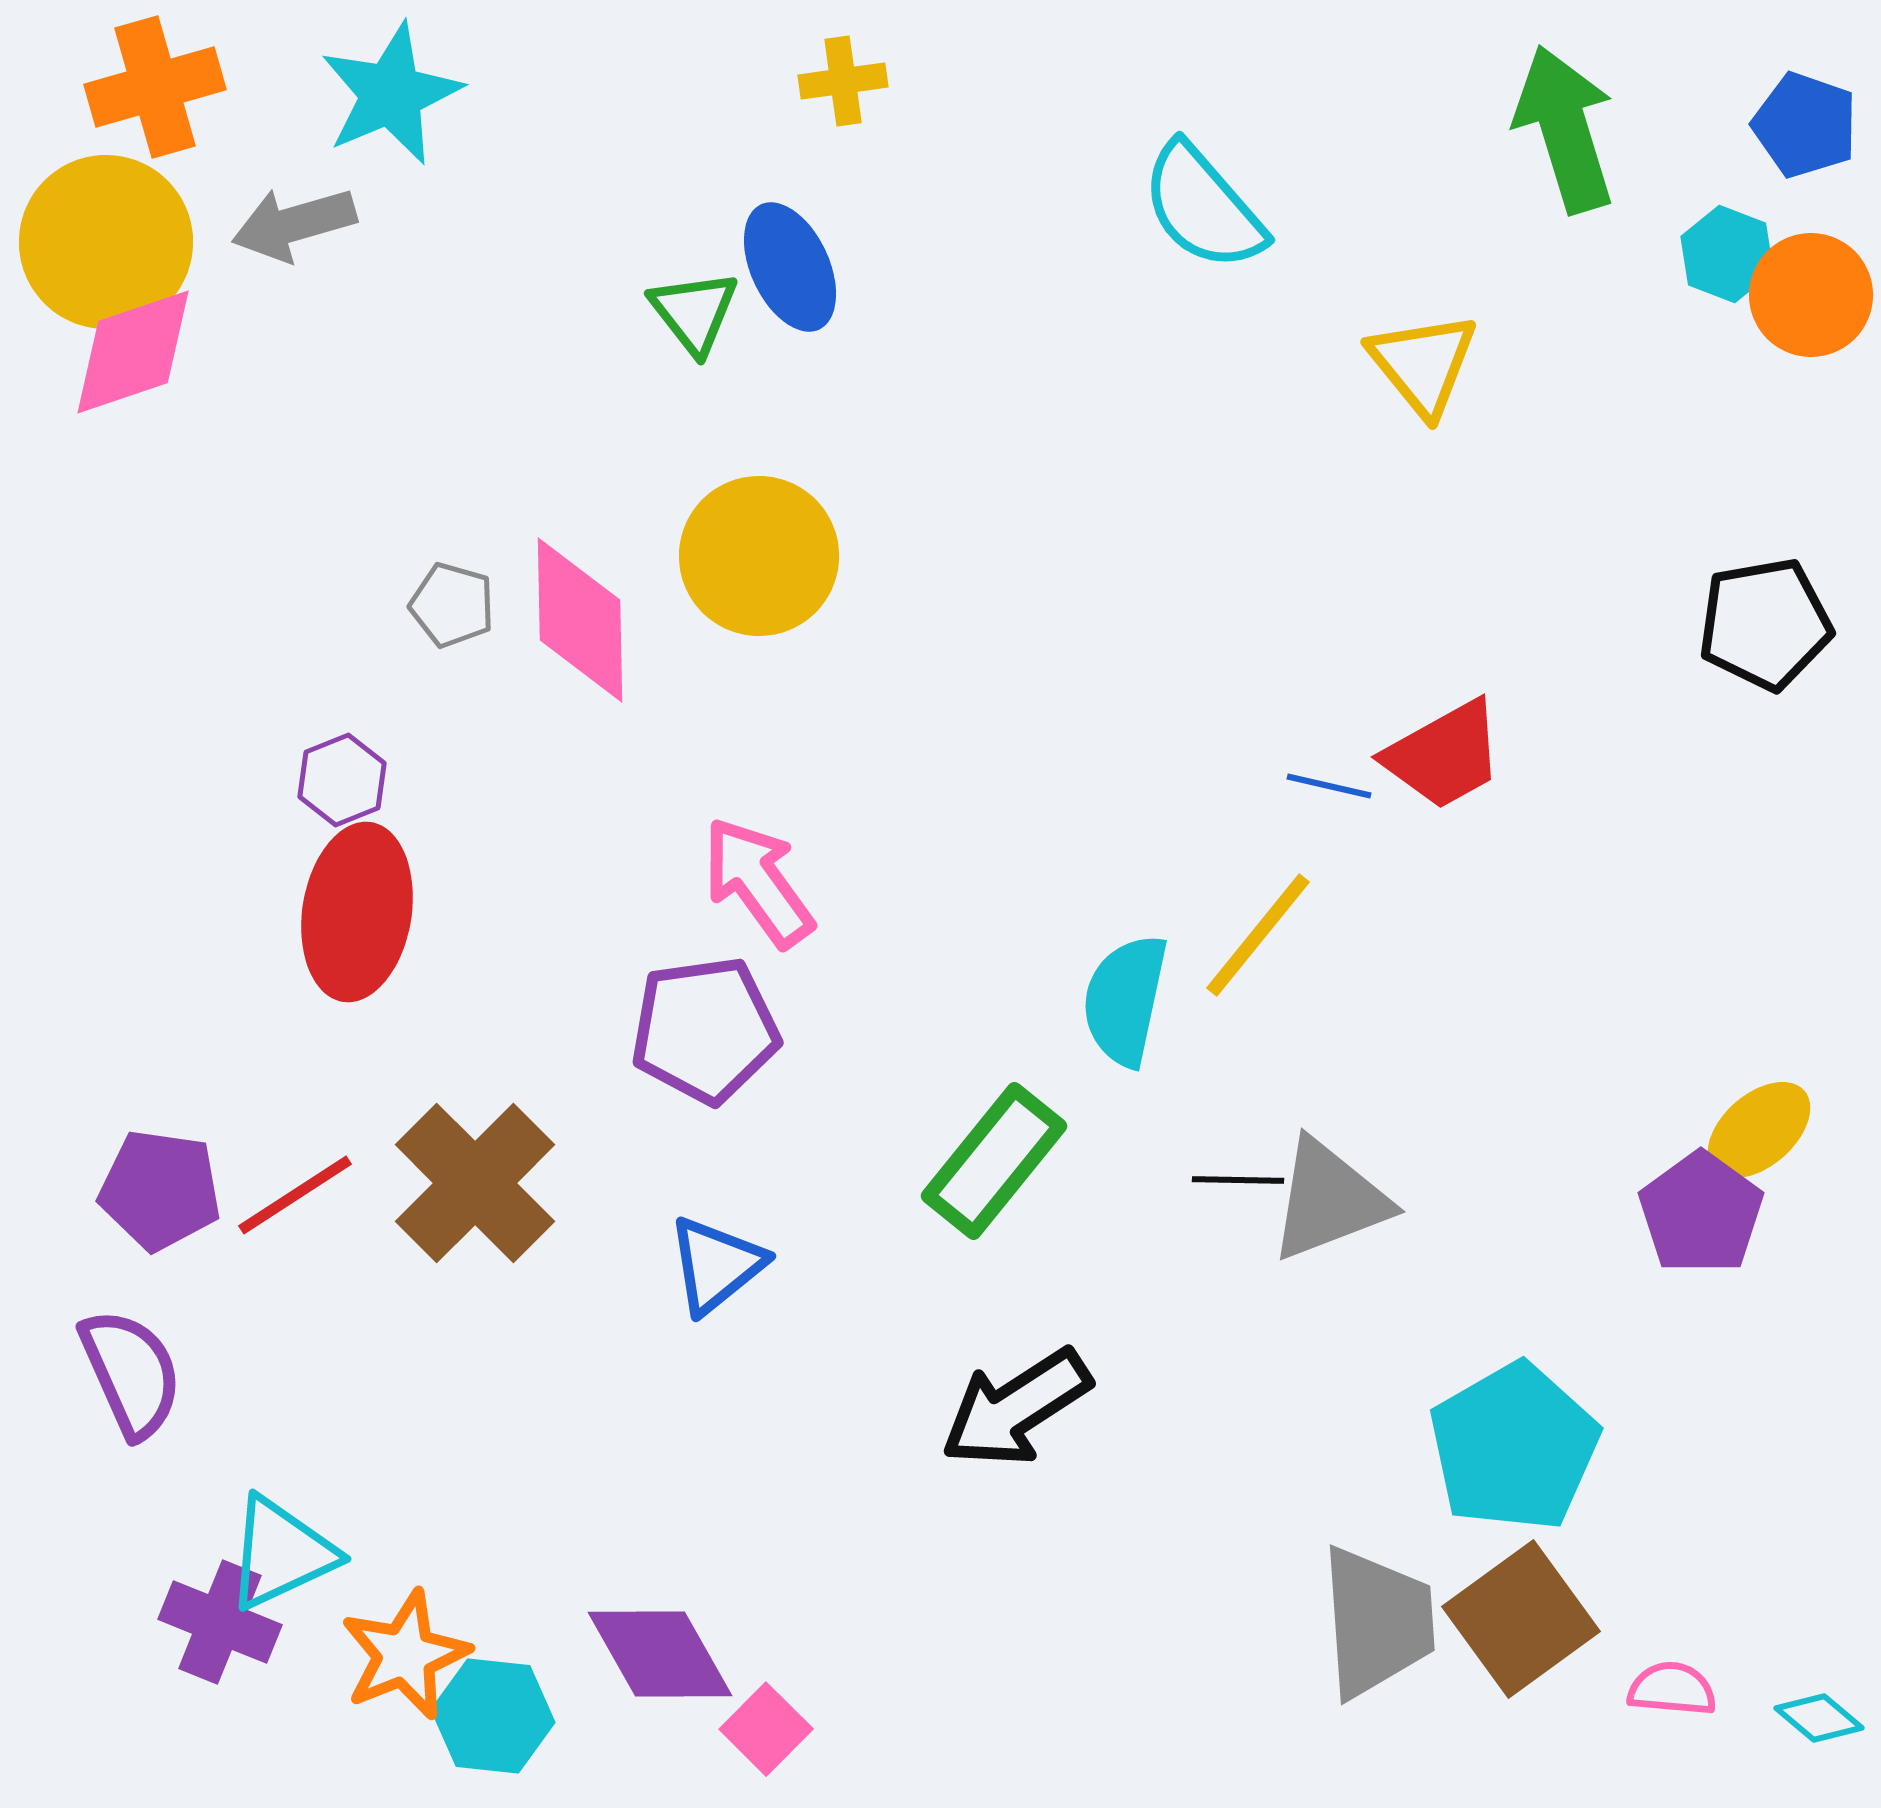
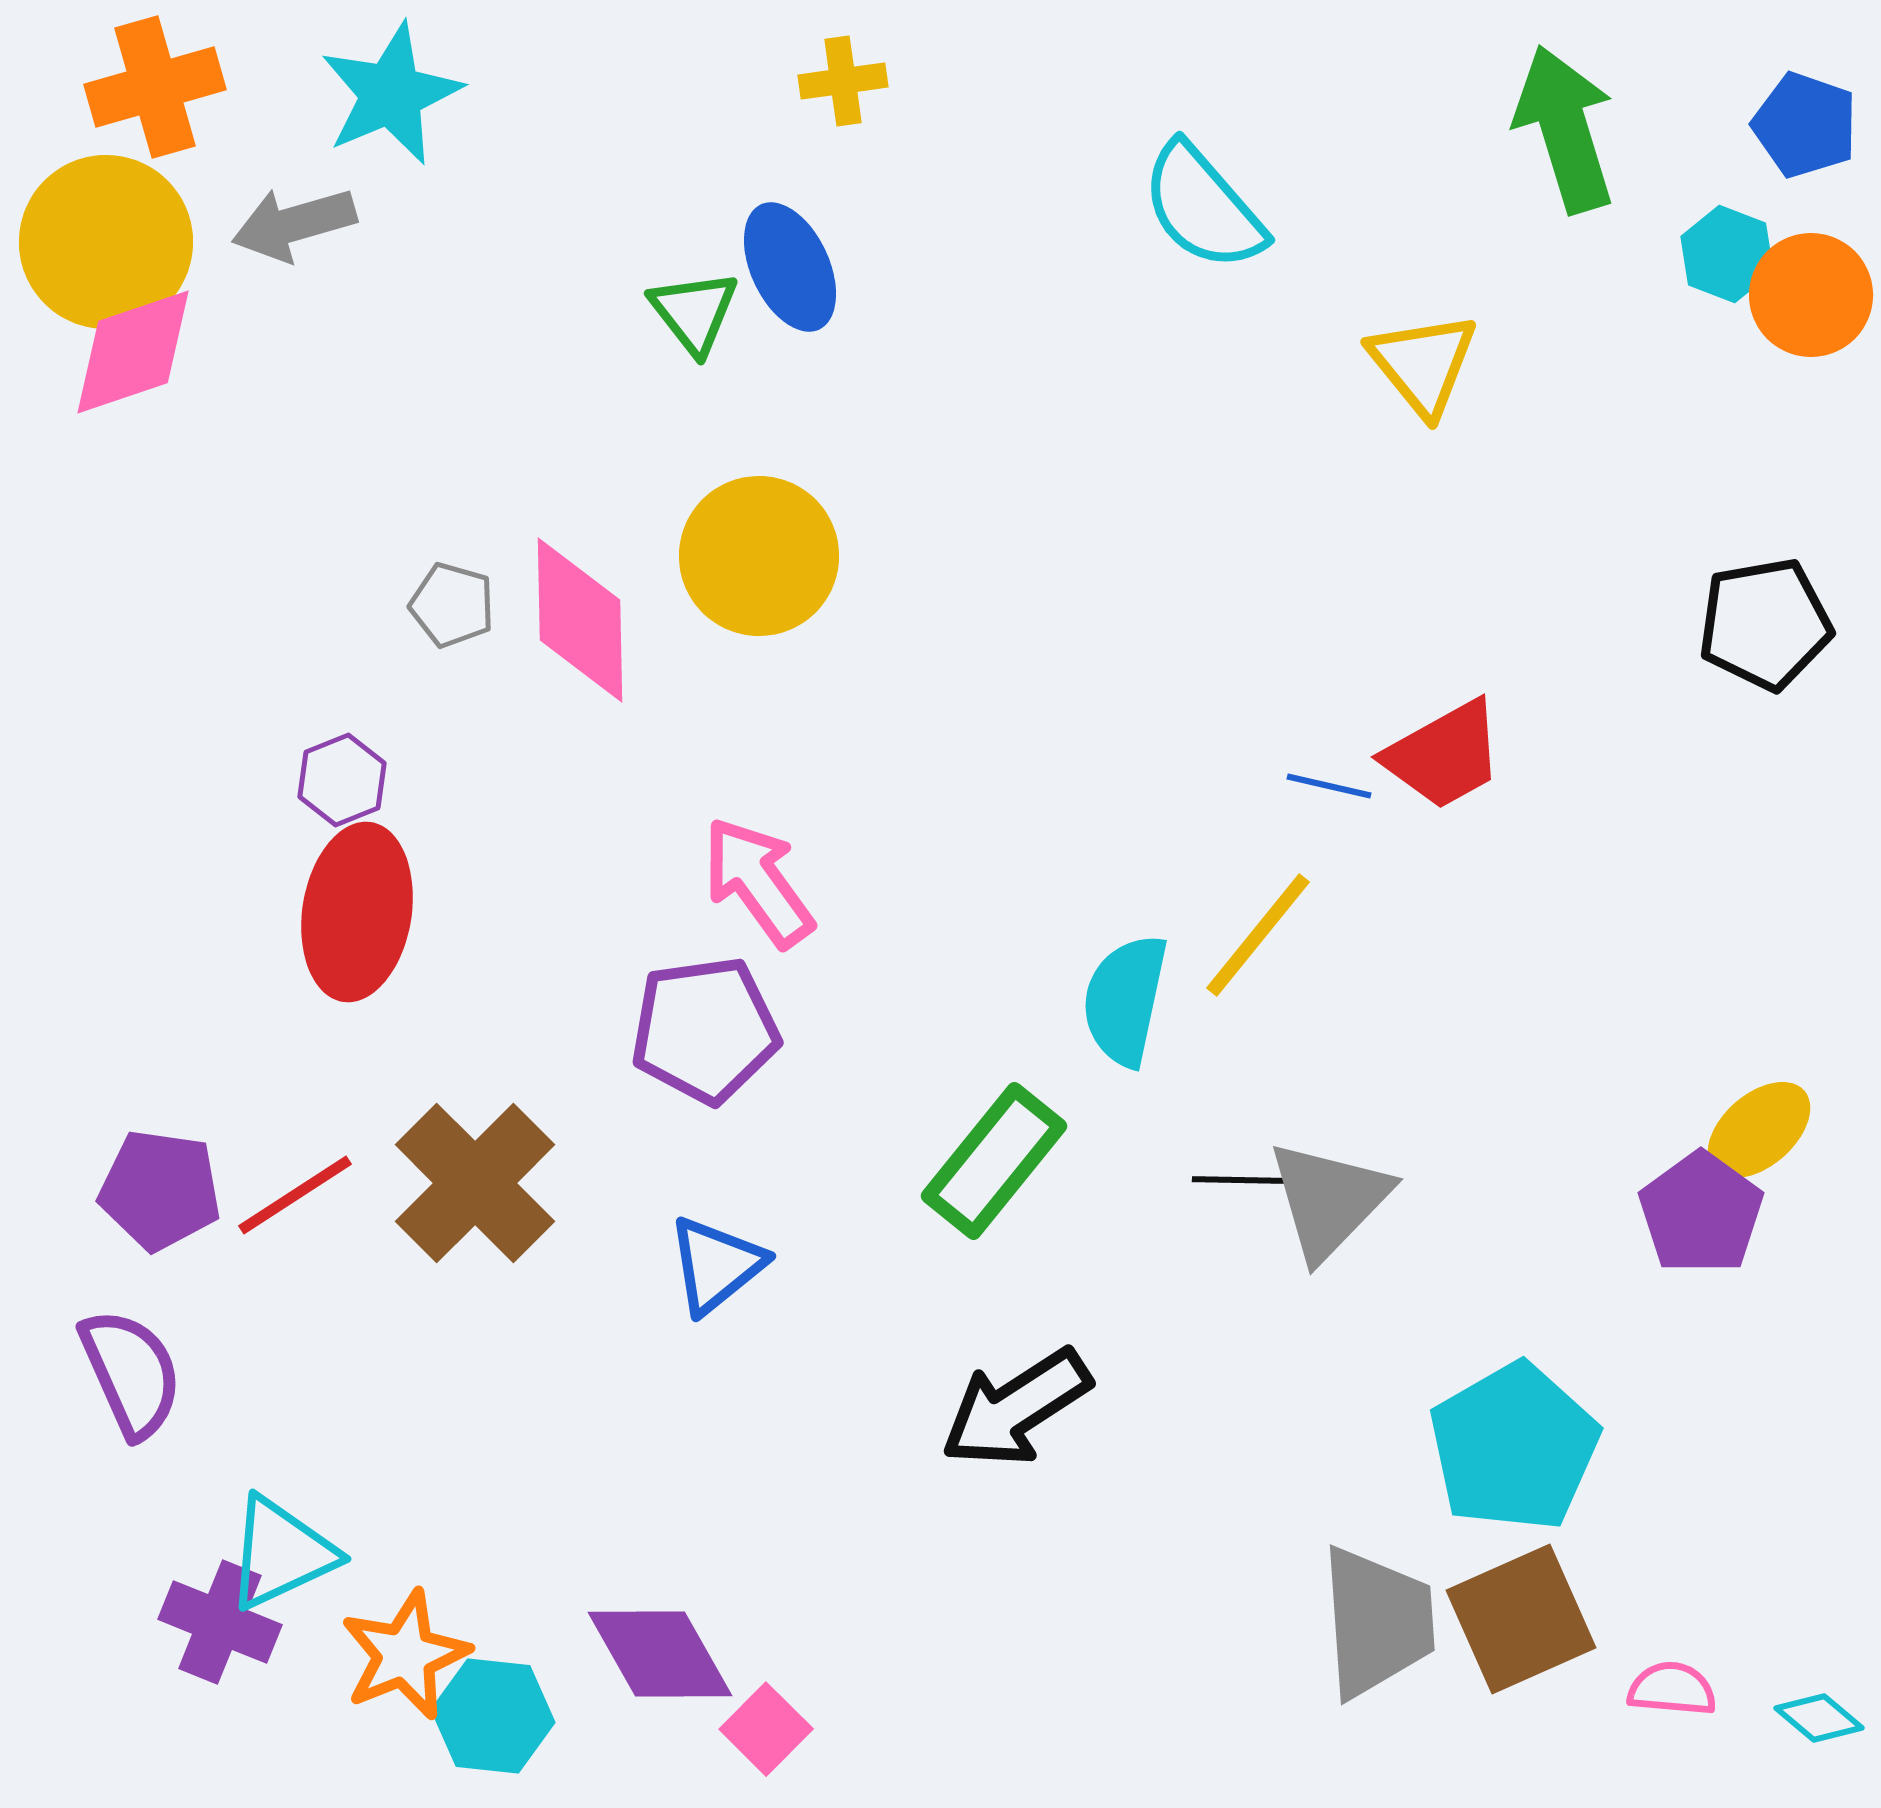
gray triangle at (1329, 1200): rotated 25 degrees counterclockwise
brown square at (1521, 1619): rotated 12 degrees clockwise
